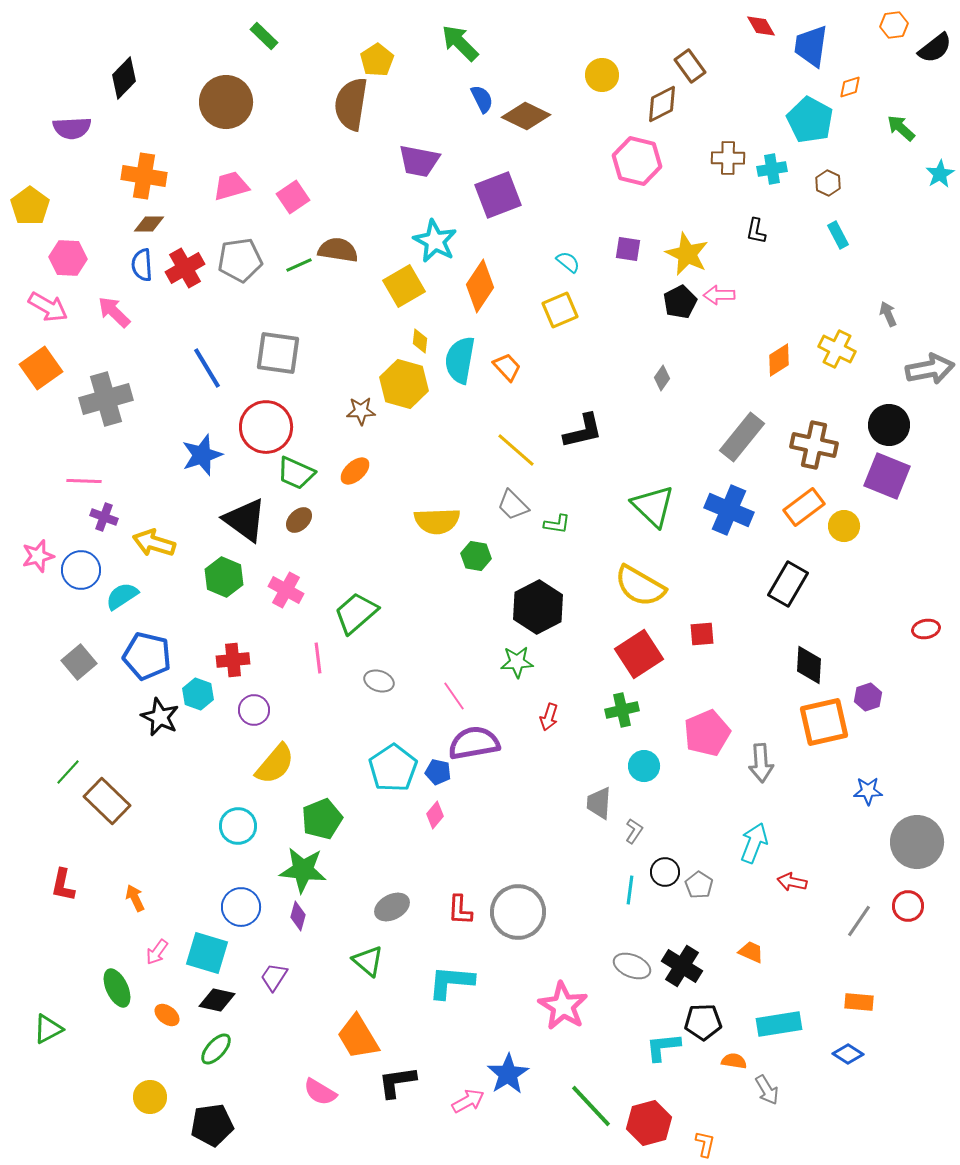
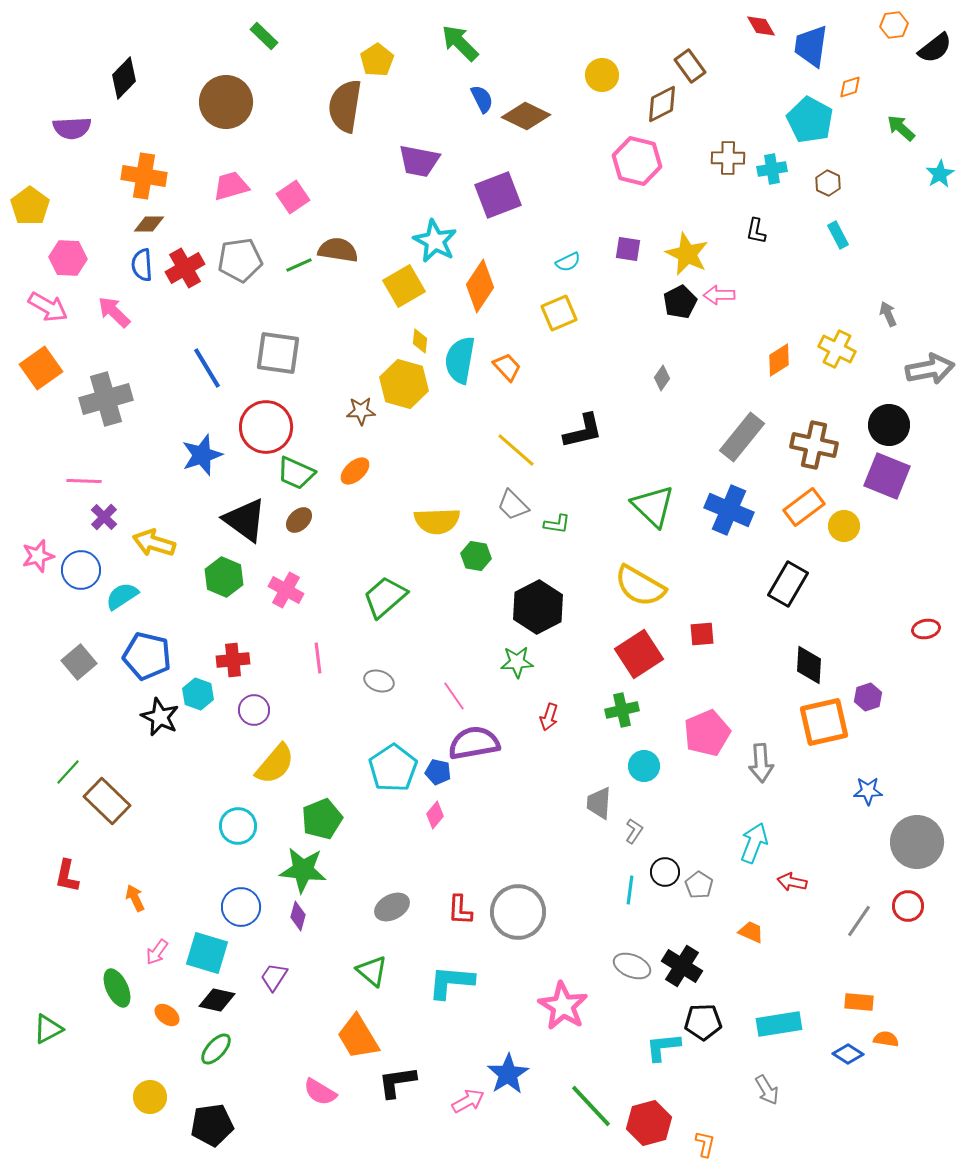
brown semicircle at (351, 104): moved 6 px left, 2 px down
cyan semicircle at (568, 262): rotated 115 degrees clockwise
yellow square at (560, 310): moved 1 px left, 3 px down
purple cross at (104, 517): rotated 24 degrees clockwise
green trapezoid at (356, 613): moved 29 px right, 16 px up
red L-shape at (63, 885): moved 4 px right, 9 px up
orange trapezoid at (751, 952): moved 20 px up
green triangle at (368, 961): moved 4 px right, 10 px down
orange semicircle at (734, 1061): moved 152 px right, 22 px up
